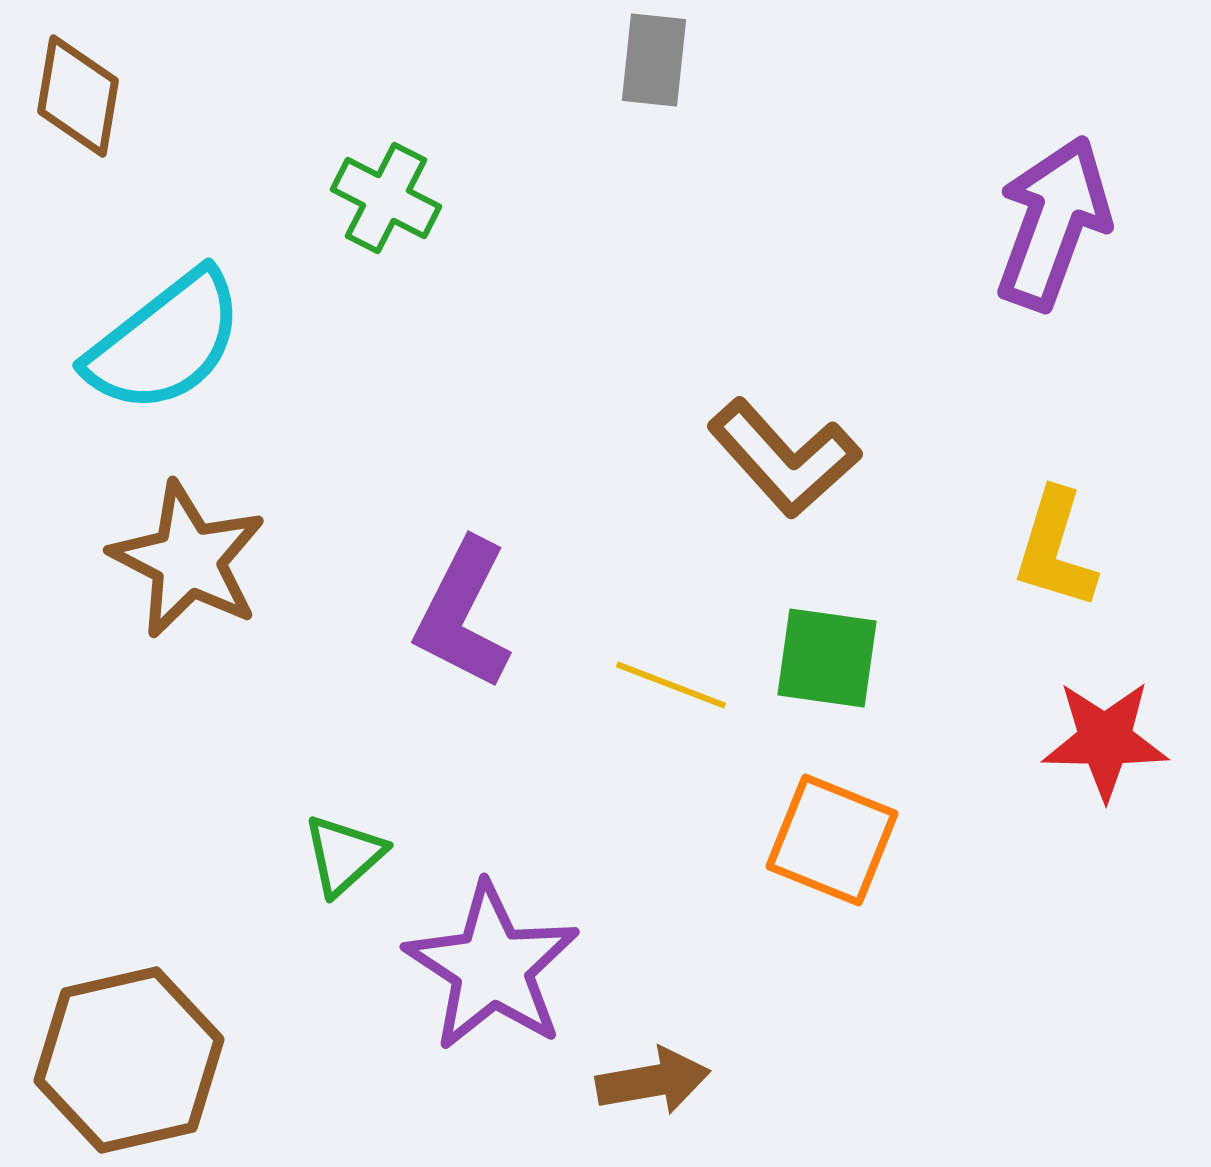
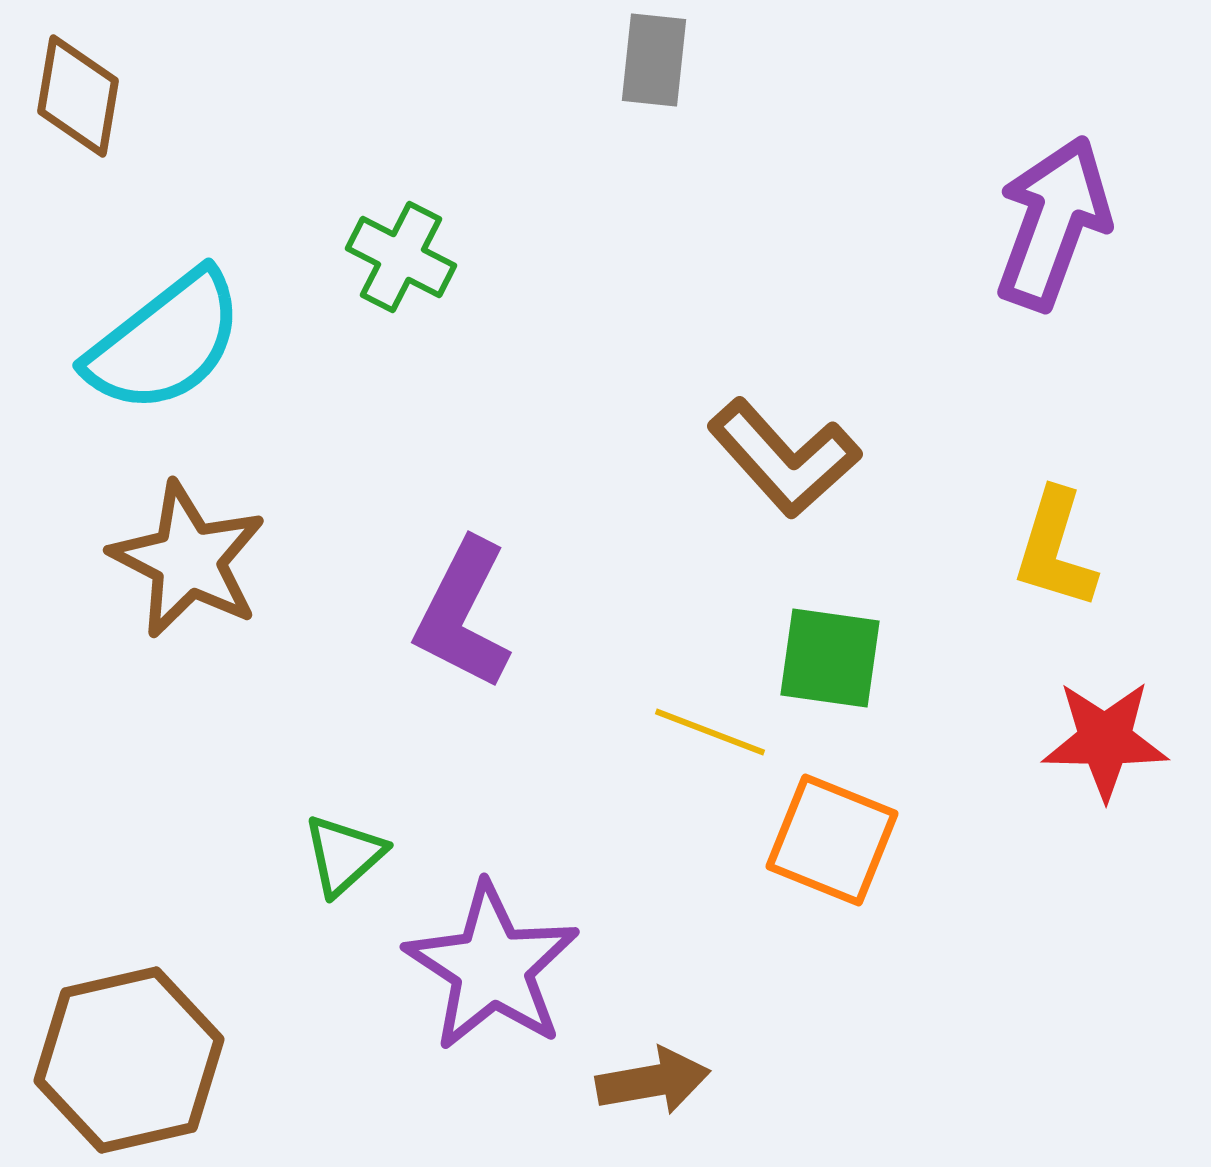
green cross: moved 15 px right, 59 px down
green square: moved 3 px right
yellow line: moved 39 px right, 47 px down
